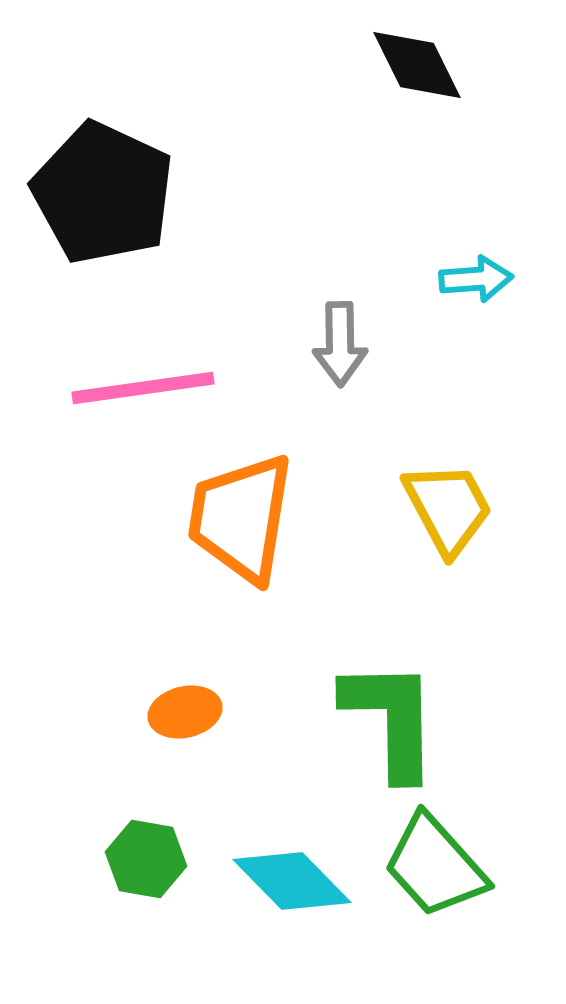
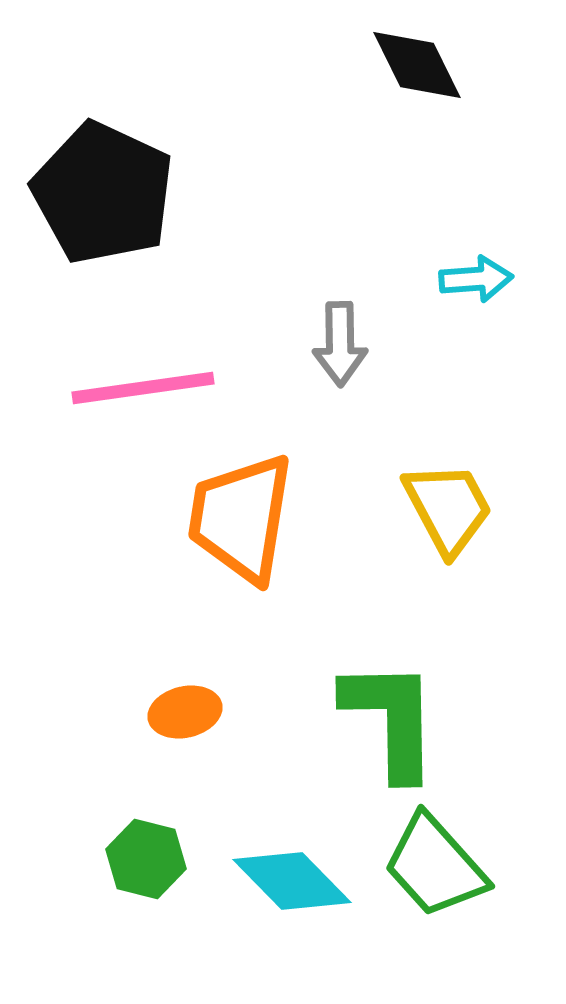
green hexagon: rotated 4 degrees clockwise
